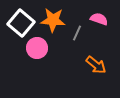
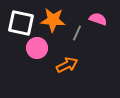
pink semicircle: moved 1 px left
white square: rotated 28 degrees counterclockwise
orange arrow: moved 29 px left; rotated 65 degrees counterclockwise
